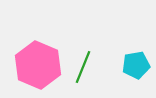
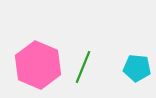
cyan pentagon: moved 1 px right, 3 px down; rotated 16 degrees clockwise
